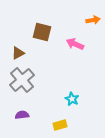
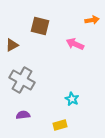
orange arrow: moved 1 px left
brown square: moved 2 px left, 6 px up
brown triangle: moved 6 px left, 8 px up
gray cross: rotated 20 degrees counterclockwise
purple semicircle: moved 1 px right
